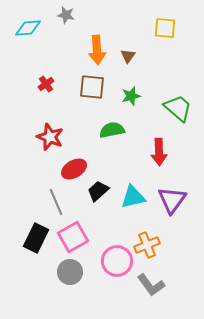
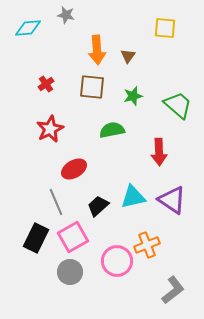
green star: moved 2 px right
green trapezoid: moved 3 px up
red star: moved 8 px up; rotated 24 degrees clockwise
black trapezoid: moved 15 px down
purple triangle: rotated 32 degrees counterclockwise
gray L-shape: moved 22 px right, 5 px down; rotated 92 degrees counterclockwise
